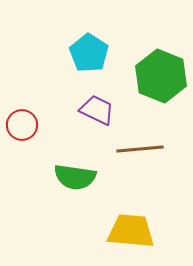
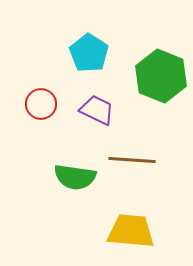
red circle: moved 19 px right, 21 px up
brown line: moved 8 px left, 11 px down; rotated 9 degrees clockwise
